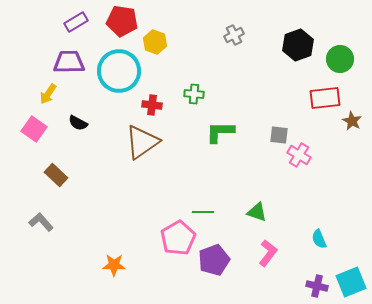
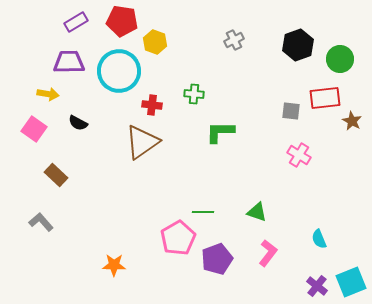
gray cross: moved 5 px down
yellow arrow: rotated 115 degrees counterclockwise
gray square: moved 12 px right, 24 px up
purple pentagon: moved 3 px right, 1 px up
purple cross: rotated 25 degrees clockwise
